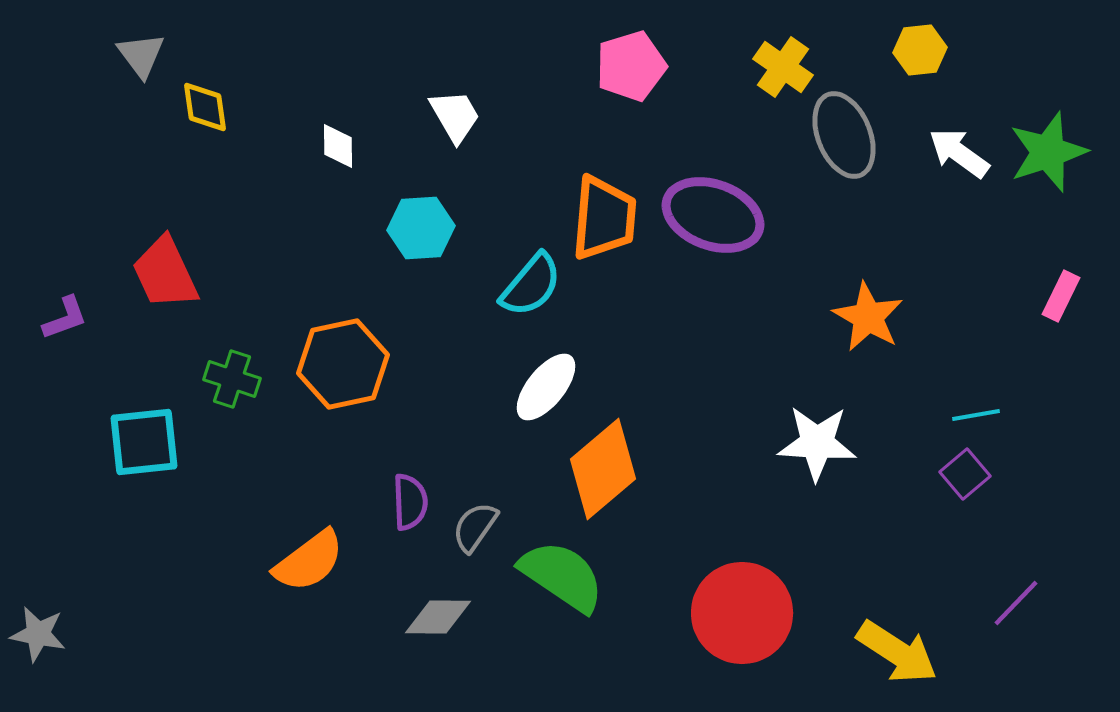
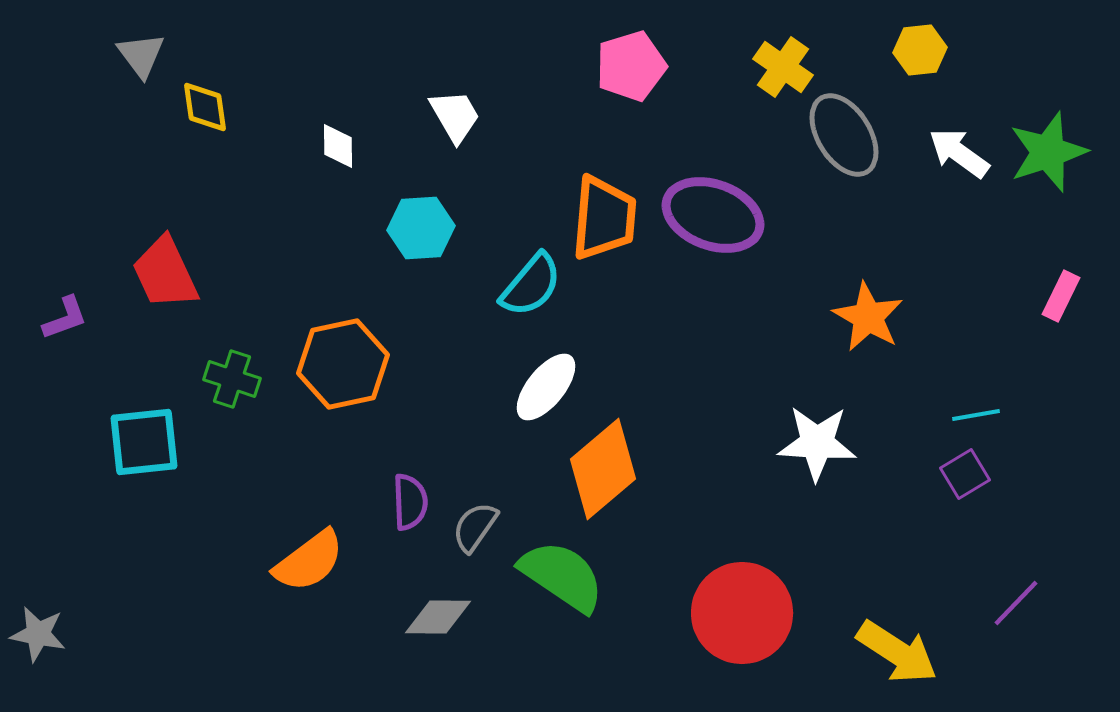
gray ellipse: rotated 10 degrees counterclockwise
purple square: rotated 9 degrees clockwise
